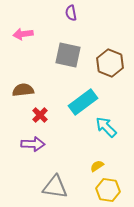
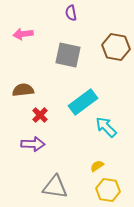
brown hexagon: moved 6 px right, 16 px up; rotated 12 degrees counterclockwise
